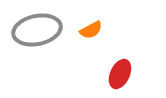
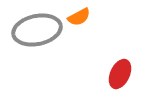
orange semicircle: moved 12 px left, 13 px up
